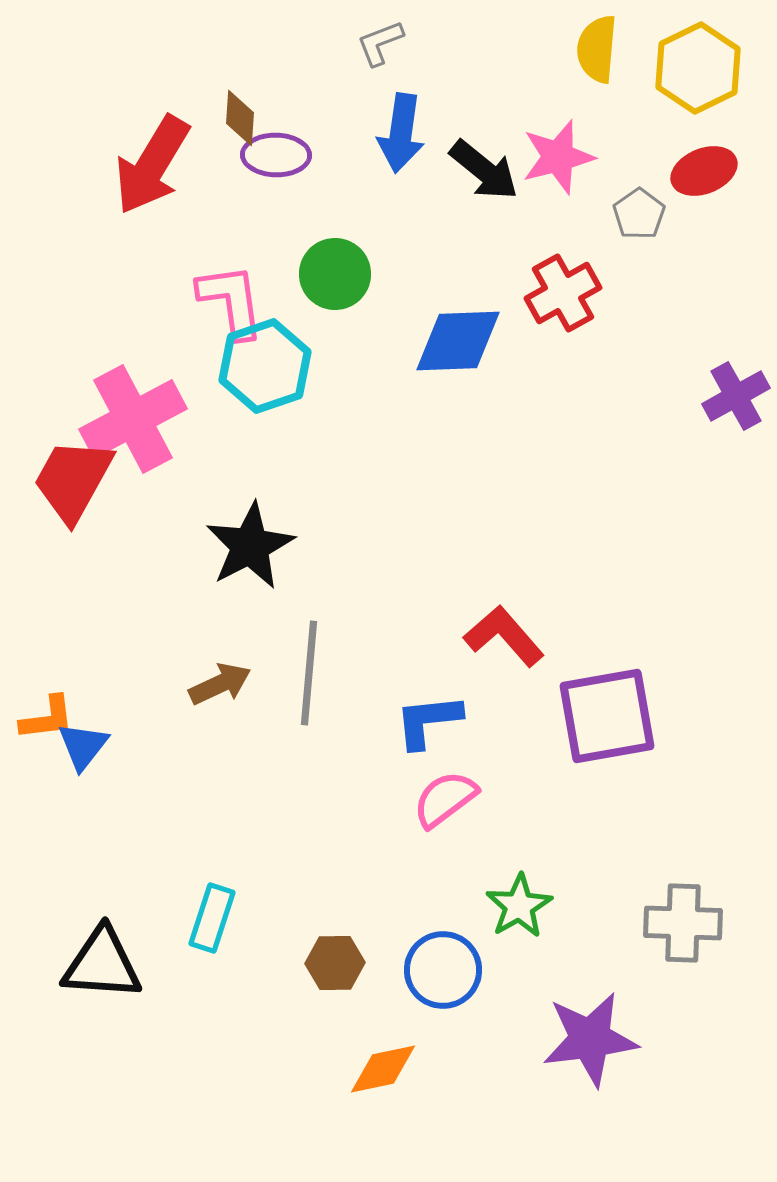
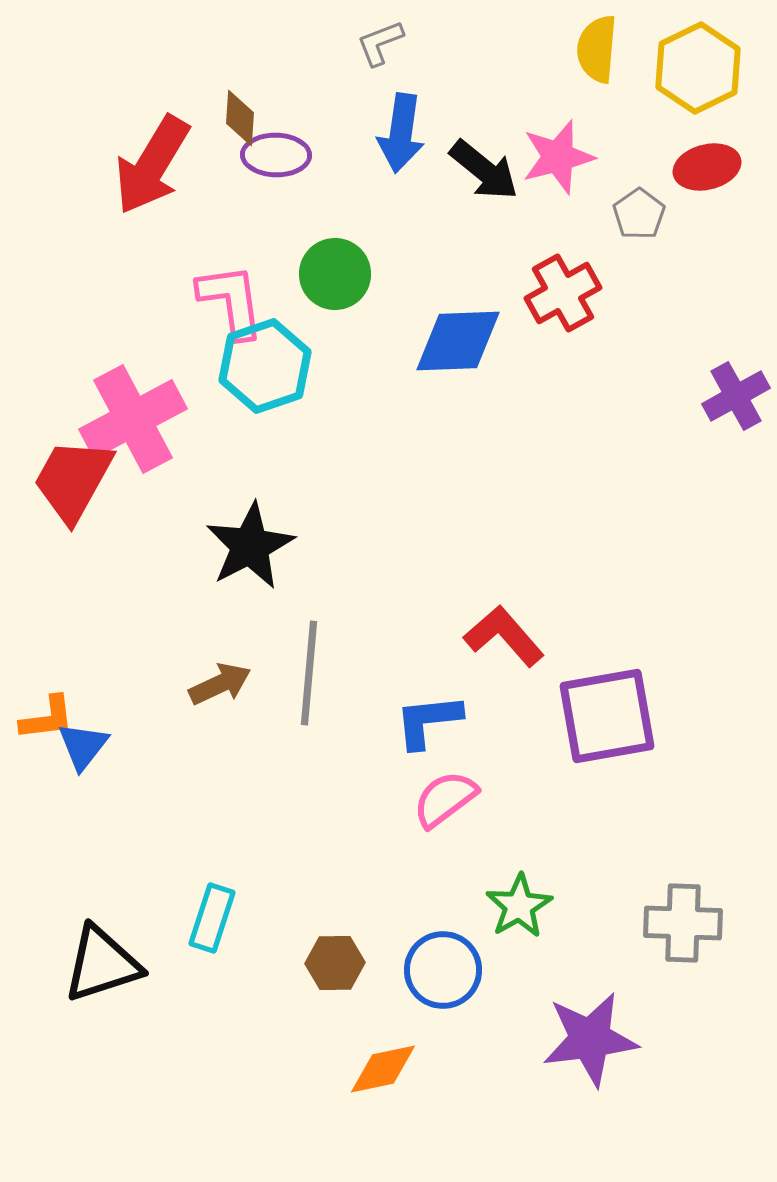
red ellipse: moved 3 px right, 4 px up; rotated 8 degrees clockwise
black triangle: rotated 22 degrees counterclockwise
